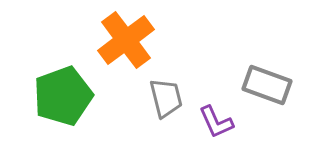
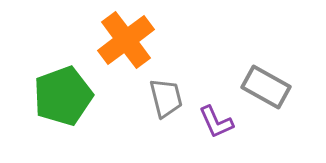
gray rectangle: moved 1 px left, 2 px down; rotated 9 degrees clockwise
